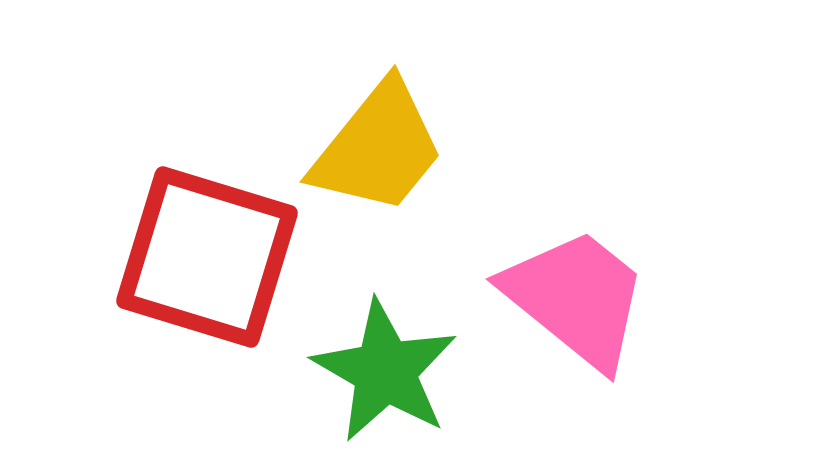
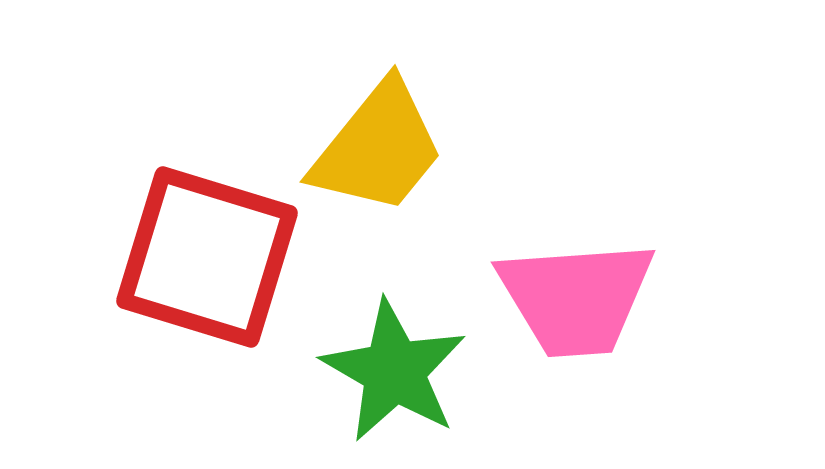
pink trapezoid: rotated 137 degrees clockwise
green star: moved 9 px right
